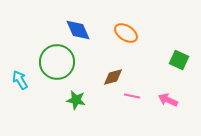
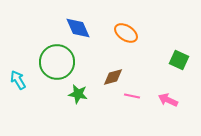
blue diamond: moved 2 px up
cyan arrow: moved 2 px left
green star: moved 2 px right, 6 px up
